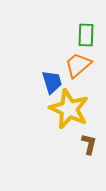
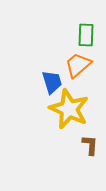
brown L-shape: moved 1 px right, 1 px down; rotated 10 degrees counterclockwise
